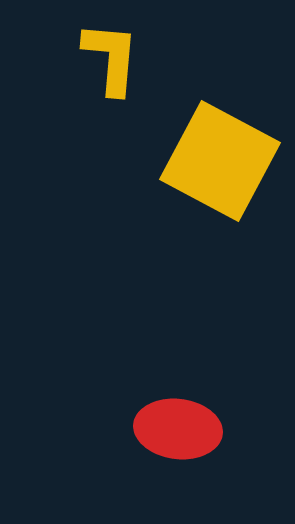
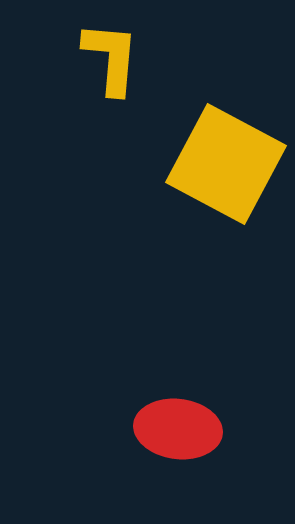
yellow square: moved 6 px right, 3 px down
